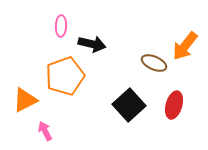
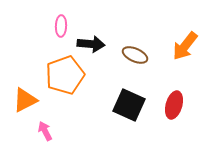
black arrow: moved 1 px left; rotated 8 degrees counterclockwise
brown ellipse: moved 19 px left, 8 px up
orange pentagon: moved 1 px up
black square: rotated 24 degrees counterclockwise
